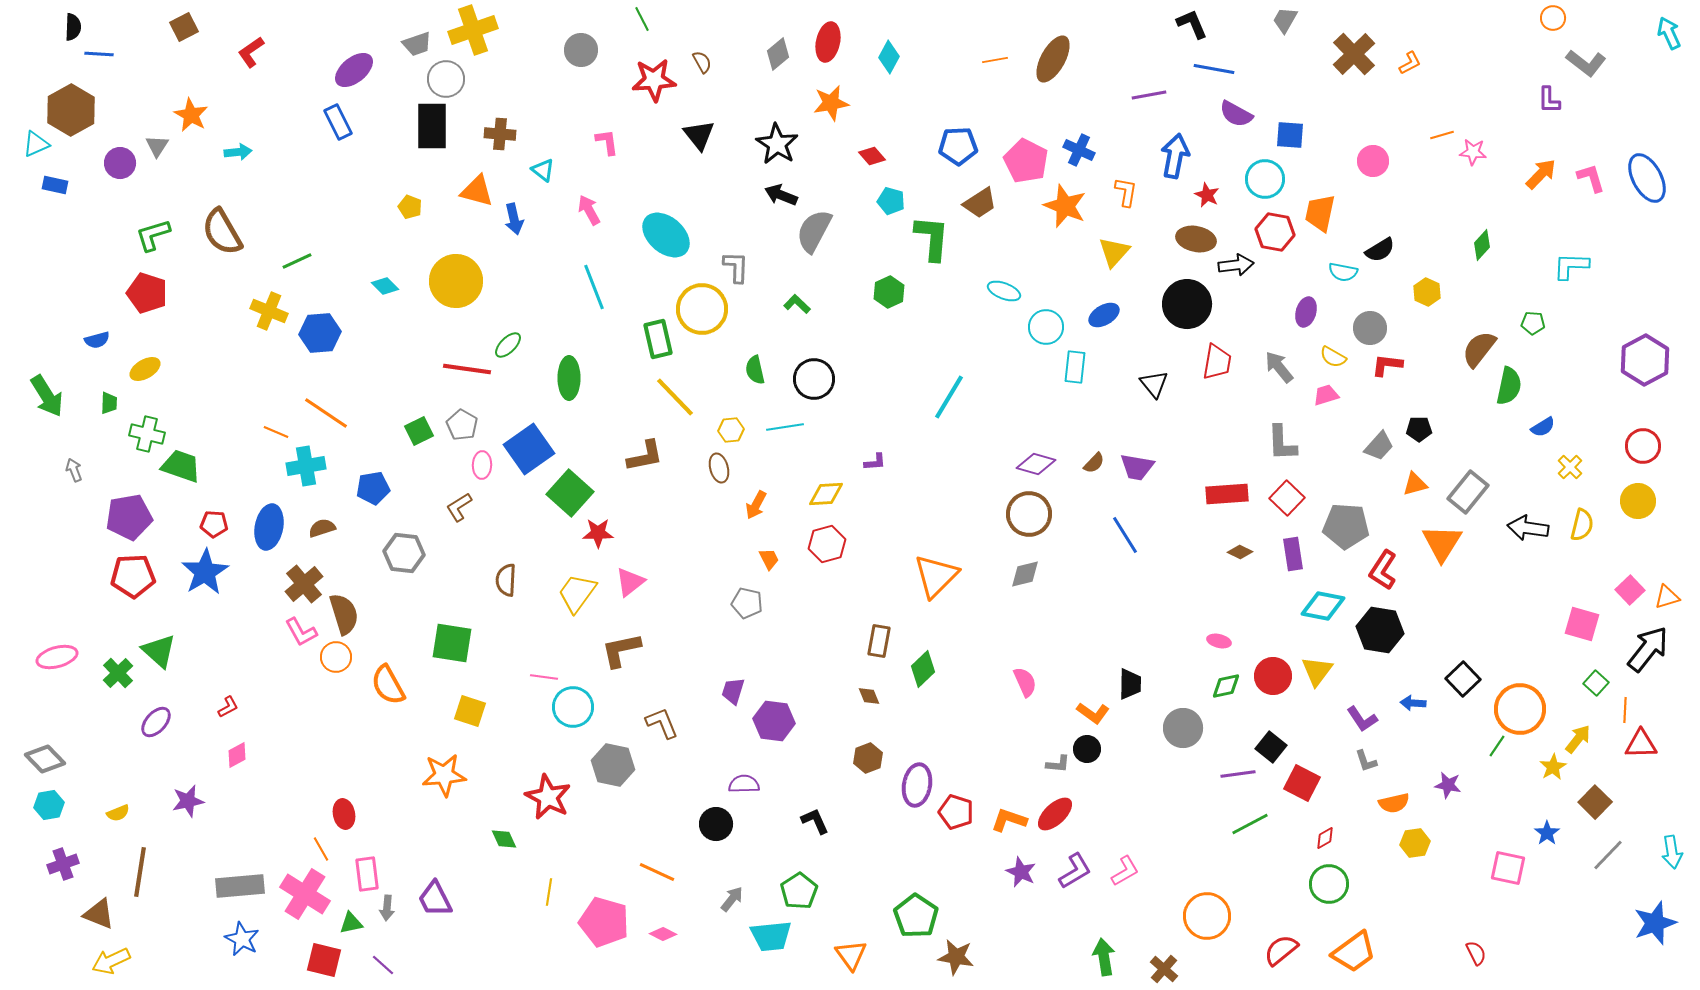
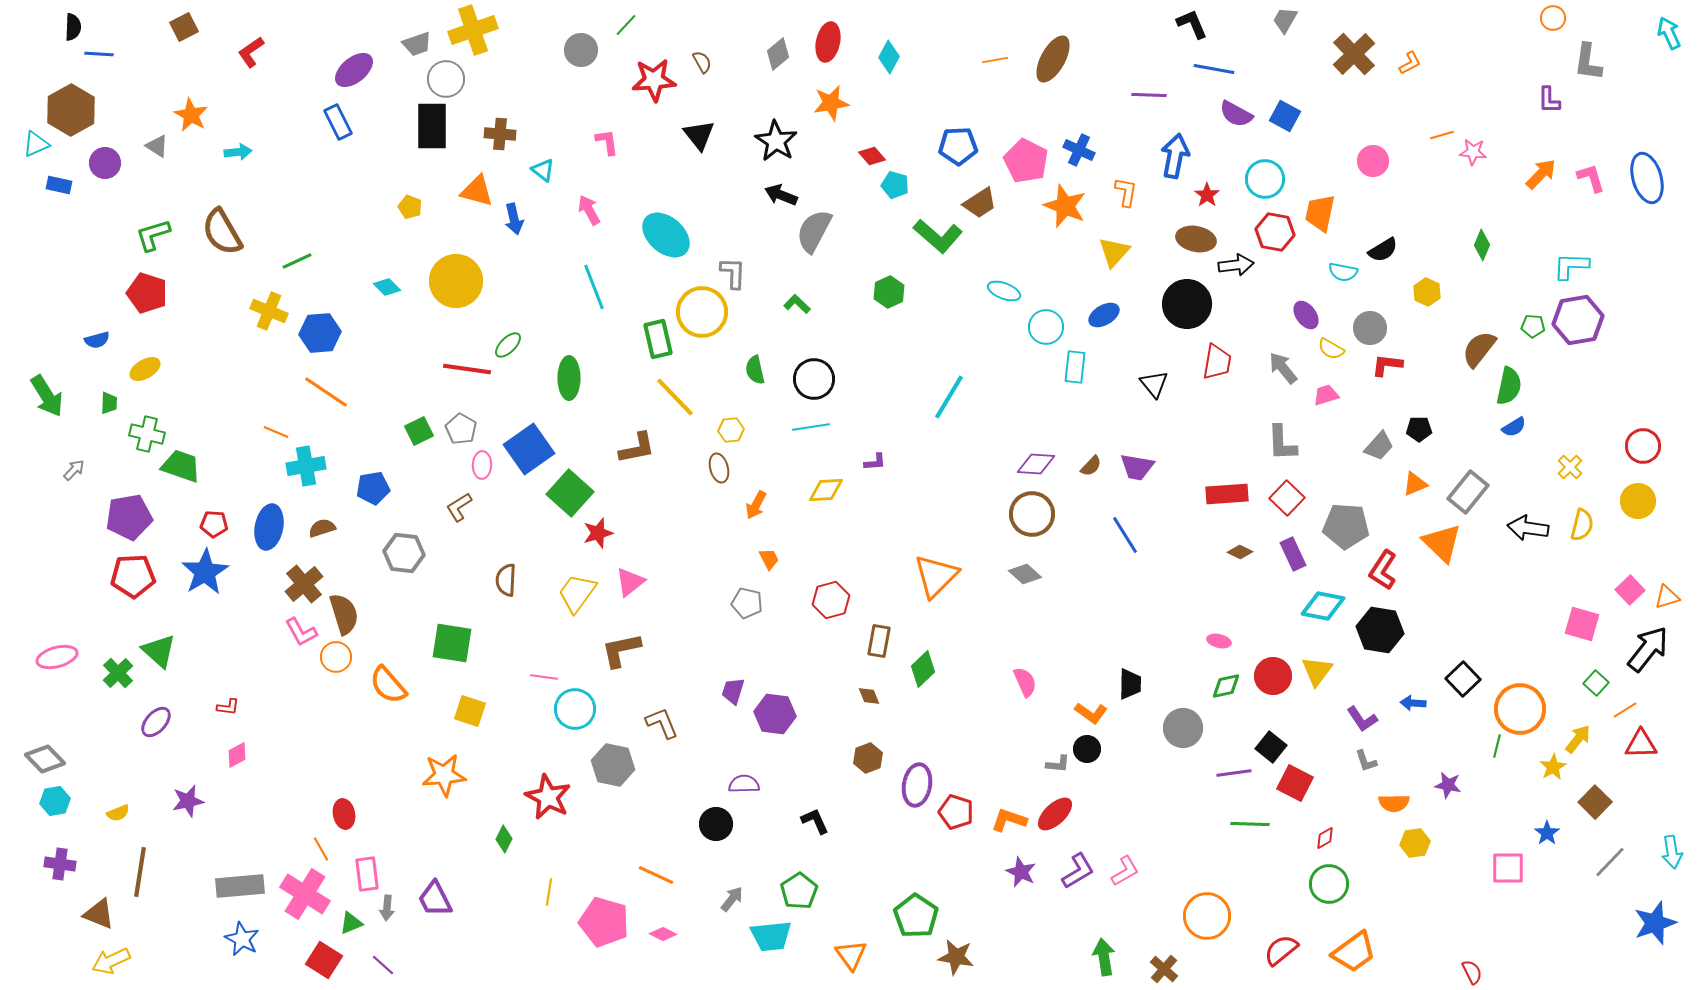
green line at (642, 19): moved 16 px left, 6 px down; rotated 70 degrees clockwise
gray L-shape at (1586, 63): moved 2 px right, 1 px up; rotated 60 degrees clockwise
purple line at (1149, 95): rotated 12 degrees clockwise
blue square at (1290, 135): moved 5 px left, 19 px up; rotated 24 degrees clockwise
black star at (777, 144): moved 1 px left, 3 px up
gray triangle at (157, 146): rotated 30 degrees counterclockwise
purple circle at (120, 163): moved 15 px left
blue ellipse at (1647, 178): rotated 12 degrees clockwise
blue rectangle at (55, 185): moved 4 px right
red star at (1207, 195): rotated 10 degrees clockwise
cyan pentagon at (891, 201): moved 4 px right, 16 px up
green L-shape at (932, 238): moved 6 px right, 2 px up; rotated 126 degrees clockwise
green diamond at (1482, 245): rotated 20 degrees counterclockwise
black semicircle at (1380, 250): moved 3 px right
gray L-shape at (736, 267): moved 3 px left, 6 px down
cyan diamond at (385, 286): moved 2 px right, 1 px down
yellow circle at (702, 309): moved 3 px down
purple ellipse at (1306, 312): moved 3 px down; rotated 52 degrees counterclockwise
green pentagon at (1533, 323): moved 3 px down
yellow semicircle at (1333, 357): moved 2 px left, 8 px up
purple hexagon at (1645, 360): moved 67 px left, 40 px up; rotated 18 degrees clockwise
gray arrow at (1279, 367): moved 4 px right, 1 px down
orange line at (326, 413): moved 21 px up
gray pentagon at (462, 425): moved 1 px left, 4 px down
cyan line at (785, 427): moved 26 px right
blue semicircle at (1543, 427): moved 29 px left
brown L-shape at (645, 456): moved 8 px left, 8 px up
brown semicircle at (1094, 463): moved 3 px left, 3 px down
purple diamond at (1036, 464): rotated 12 degrees counterclockwise
gray arrow at (74, 470): rotated 65 degrees clockwise
orange triangle at (1415, 484): rotated 8 degrees counterclockwise
yellow diamond at (826, 494): moved 4 px up
brown circle at (1029, 514): moved 3 px right
red star at (598, 533): rotated 16 degrees counterclockwise
orange triangle at (1442, 543): rotated 18 degrees counterclockwise
red hexagon at (827, 544): moved 4 px right, 56 px down
purple rectangle at (1293, 554): rotated 16 degrees counterclockwise
gray diamond at (1025, 574): rotated 56 degrees clockwise
orange semicircle at (388, 685): rotated 12 degrees counterclockwise
red L-shape at (228, 707): rotated 35 degrees clockwise
cyan circle at (573, 707): moved 2 px right, 2 px down
orange line at (1625, 710): rotated 55 degrees clockwise
orange L-shape at (1093, 713): moved 2 px left
purple hexagon at (774, 721): moved 1 px right, 7 px up
green line at (1497, 746): rotated 20 degrees counterclockwise
purple line at (1238, 774): moved 4 px left, 1 px up
red square at (1302, 783): moved 7 px left
orange semicircle at (1394, 803): rotated 12 degrees clockwise
cyan hexagon at (49, 805): moved 6 px right, 4 px up
green line at (1250, 824): rotated 30 degrees clockwise
green diamond at (504, 839): rotated 52 degrees clockwise
gray line at (1608, 855): moved 2 px right, 7 px down
purple cross at (63, 864): moved 3 px left; rotated 28 degrees clockwise
pink square at (1508, 868): rotated 12 degrees counterclockwise
purple L-shape at (1075, 871): moved 3 px right
orange line at (657, 872): moved 1 px left, 3 px down
green triangle at (351, 923): rotated 10 degrees counterclockwise
red semicircle at (1476, 953): moved 4 px left, 19 px down
red square at (324, 960): rotated 18 degrees clockwise
